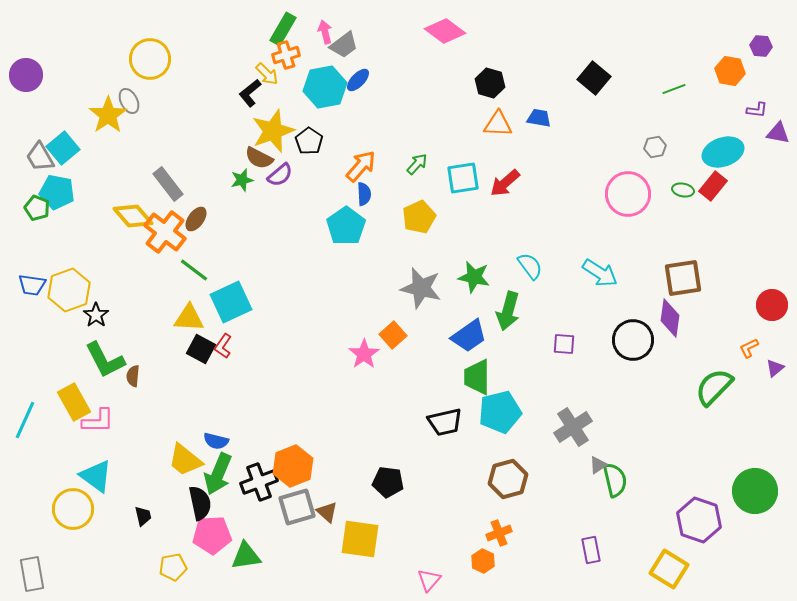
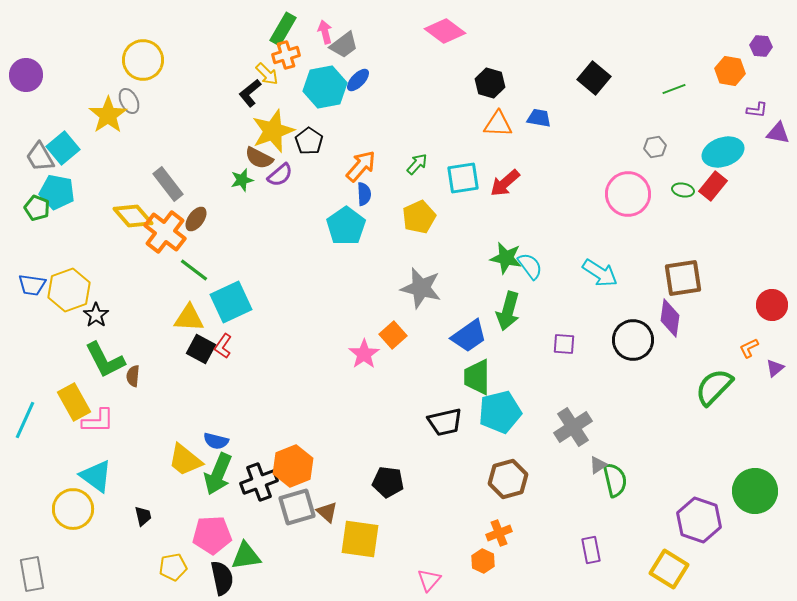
yellow circle at (150, 59): moved 7 px left, 1 px down
green star at (474, 277): moved 32 px right, 19 px up
black semicircle at (200, 503): moved 22 px right, 75 px down
